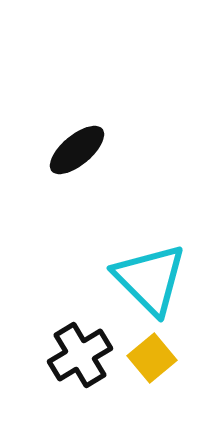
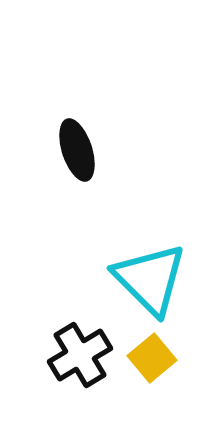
black ellipse: rotated 68 degrees counterclockwise
